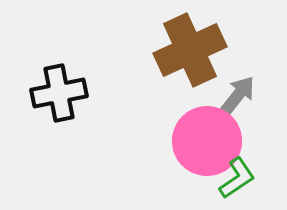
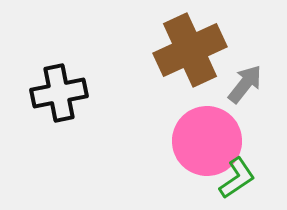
gray arrow: moved 7 px right, 11 px up
